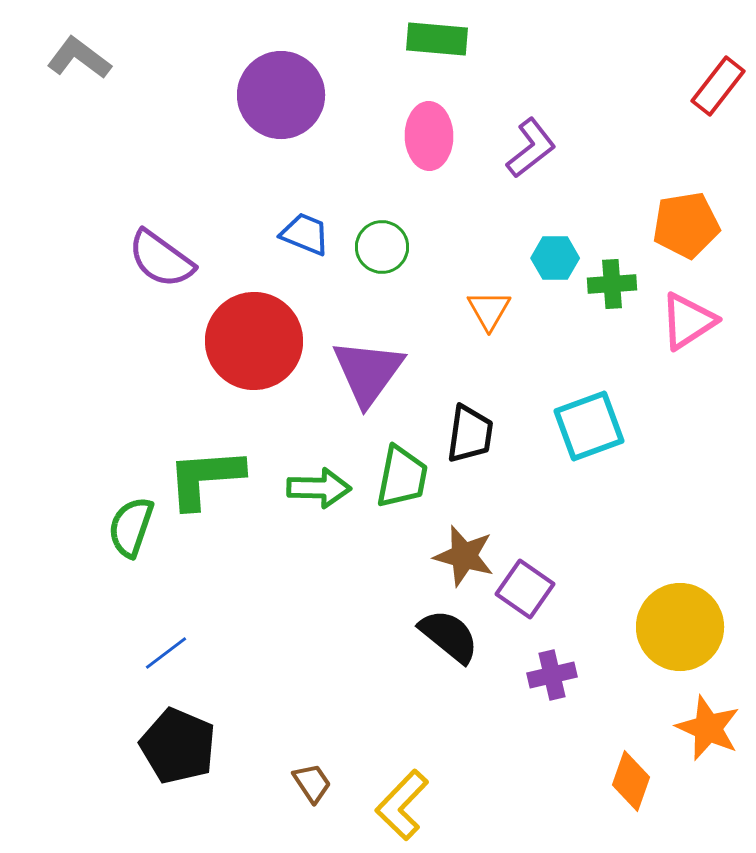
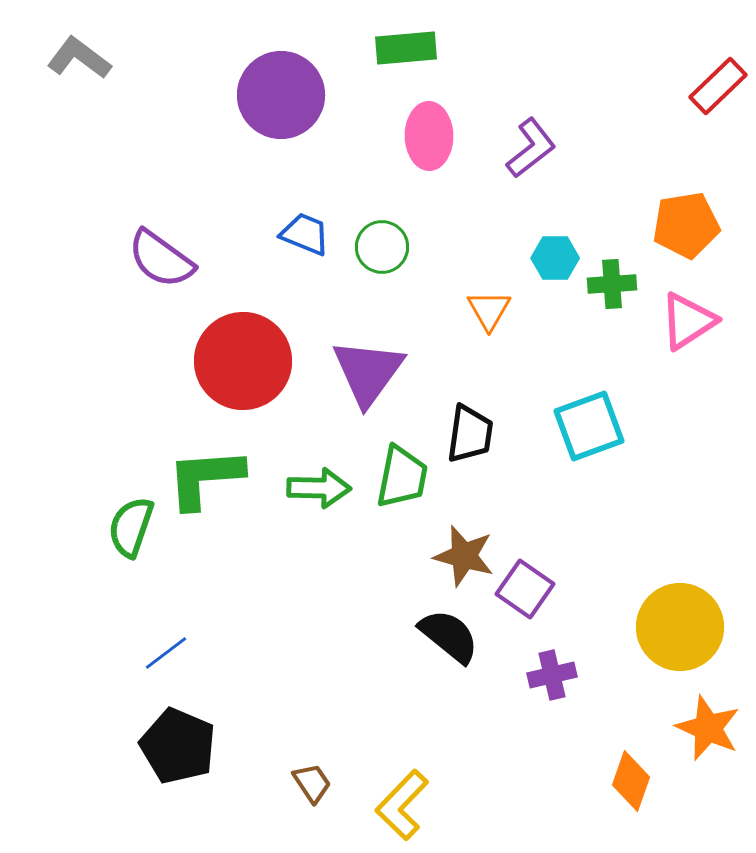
green rectangle: moved 31 px left, 9 px down; rotated 10 degrees counterclockwise
red rectangle: rotated 8 degrees clockwise
red circle: moved 11 px left, 20 px down
